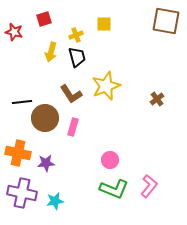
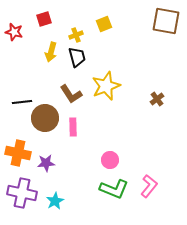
yellow square: rotated 21 degrees counterclockwise
pink rectangle: rotated 18 degrees counterclockwise
cyan star: rotated 18 degrees counterclockwise
